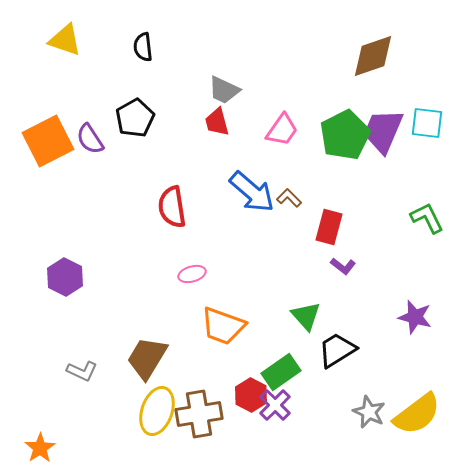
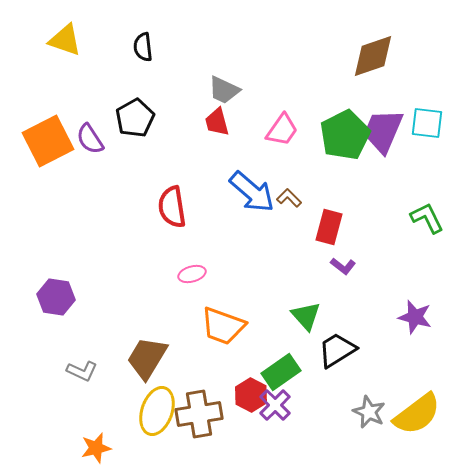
purple hexagon: moved 9 px left, 20 px down; rotated 18 degrees counterclockwise
orange star: moved 56 px right; rotated 20 degrees clockwise
